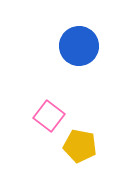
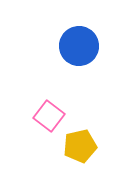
yellow pentagon: rotated 24 degrees counterclockwise
